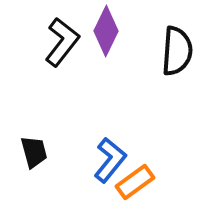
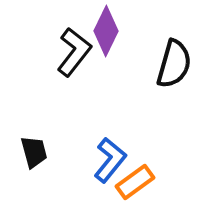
black L-shape: moved 12 px right, 10 px down
black semicircle: moved 3 px left, 13 px down; rotated 12 degrees clockwise
